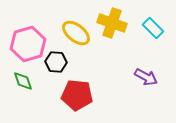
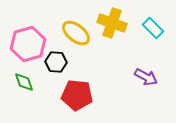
green diamond: moved 1 px right, 1 px down
